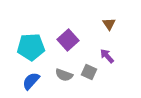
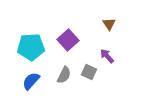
gray semicircle: rotated 84 degrees counterclockwise
